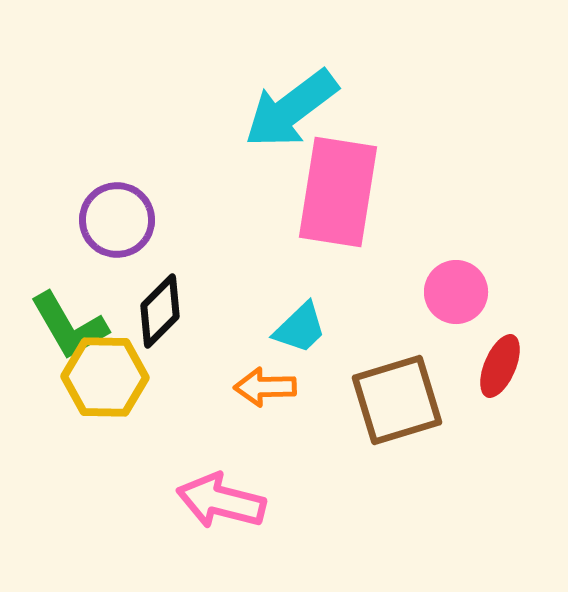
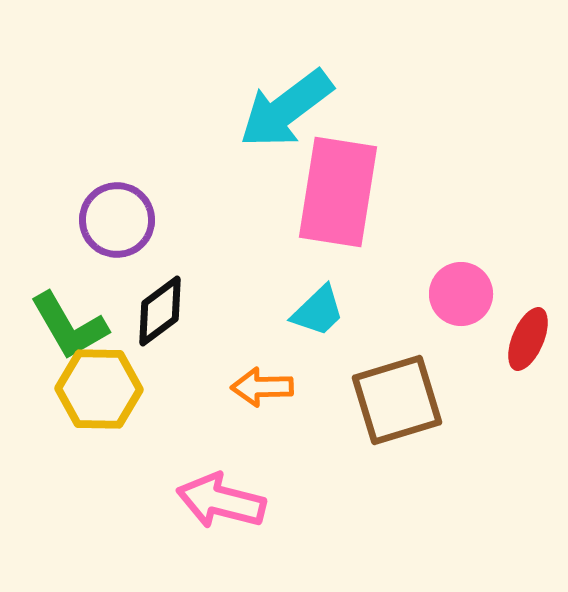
cyan arrow: moved 5 px left
pink circle: moved 5 px right, 2 px down
black diamond: rotated 8 degrees clockwise
cyan trapezoid: moved 18 px right, 17 px up
red ellipse: moved 28 px right, 27 px up
yellow hexagon: moved 6 px left, 12 px down
orange arrow: moved 3 px left
